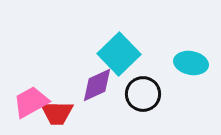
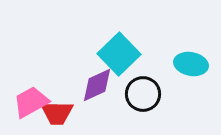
cyan ellipse: moved 1 px down
